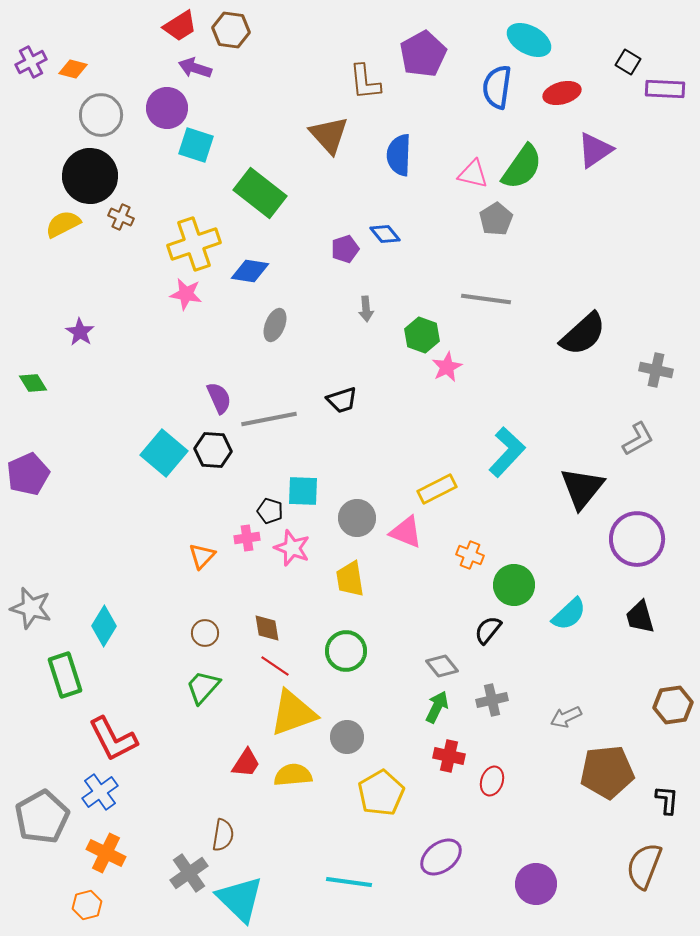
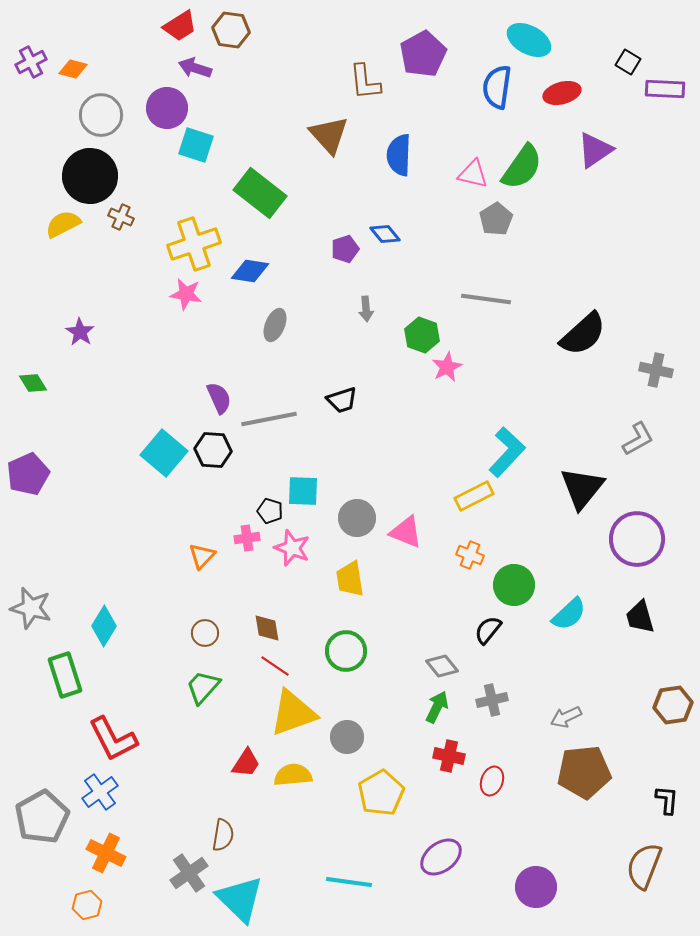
yellow rectangle at (437, 489): moved 37 px right, 7 px down
brown pentagon at (607, 772): moved 23 px left
purple circle at (536, 884): moved 3 px down
